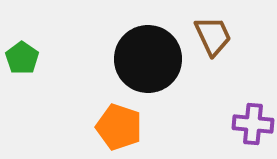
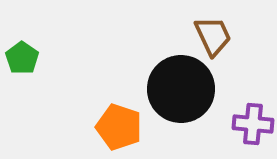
black circle: moved 33 px right, 30 px down
